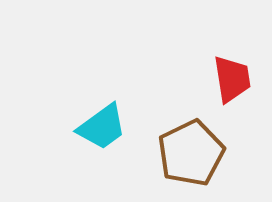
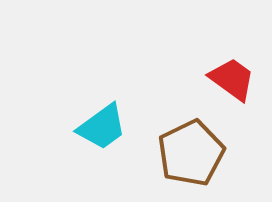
red trapezoid: rotated 45 degrees counterclockwise
